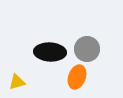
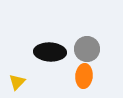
orange ellipse: moved 7 px right, 1 px up; rotated 15 degrees counterclockwise
yellow triangle: rotated 30 degrees counterclockwise
